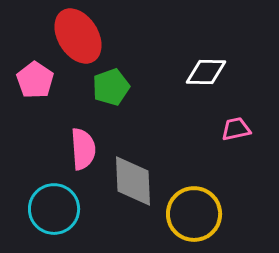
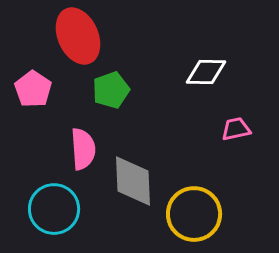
red ellipse: rotated 8 degrees clockwise
pink pentagon: moved 2 px left, 9 px down
green pentagon: moved 3 px down
